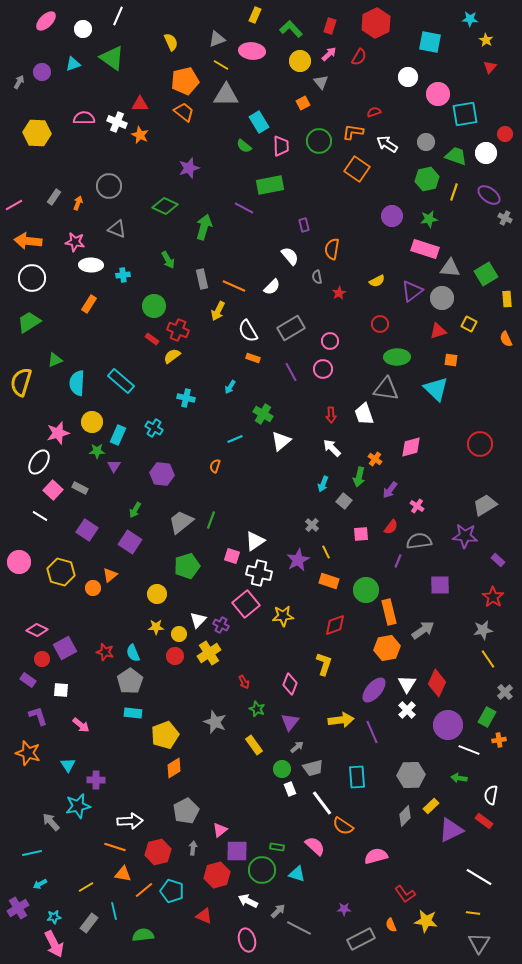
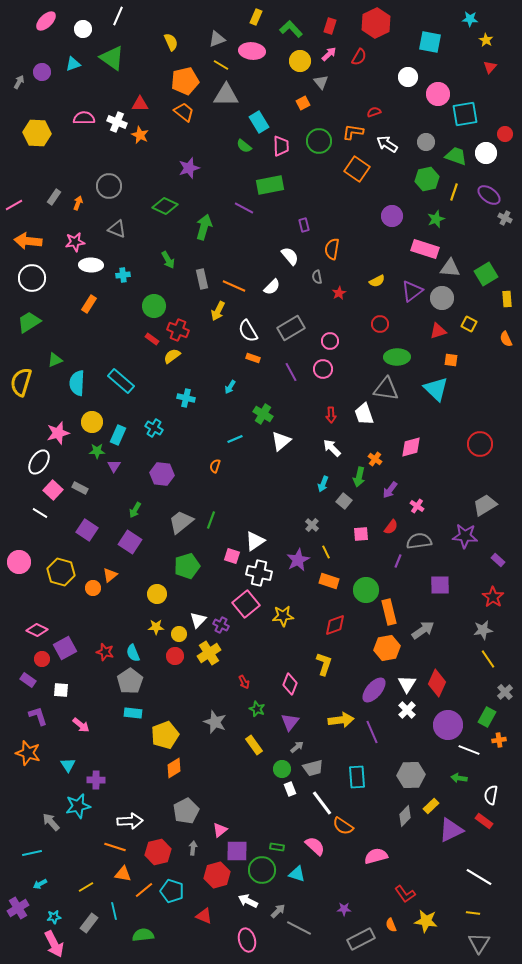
yellow rectangle at (255, 15): moved 1 px right, 2 px down
green star at (429, 219): moved 7 px right; rotated 12 degrees counterclockwise
pink star at (75, 242): rotated 18 degrees counterclockwise
white line at (40, 516): moved 3 px up
